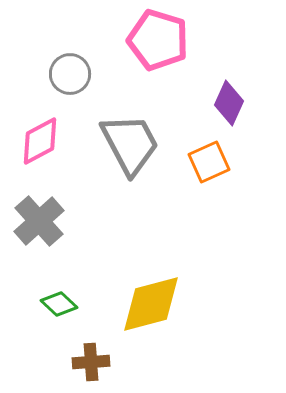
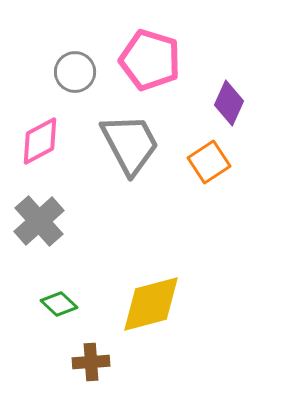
pink pentagon: moved 8 px left, 20 px down
gray circle: moved 5 px right, 2 px up
orange square: rotated 9 degrees counterclockwise
